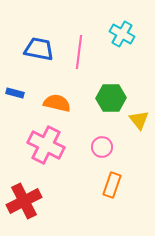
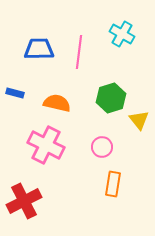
blue trapezoid: rotated 12 degrees counterclockwise
green hexagon: rotated 16 degrees counterclockwise
orange rectangle: moved 1 px right, 1 px up; rotated 10 degrees counterclockwise
